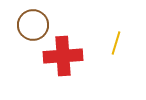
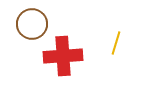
brown circle: moved 1 px left, 1 px up
